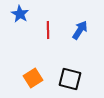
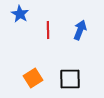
blue arrow: rotated 12 degrees counterclockwise
black square: rotated 15 degrees counterclockwise
